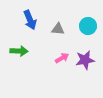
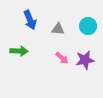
pink arrow: rotated 72 degrees clockwise
